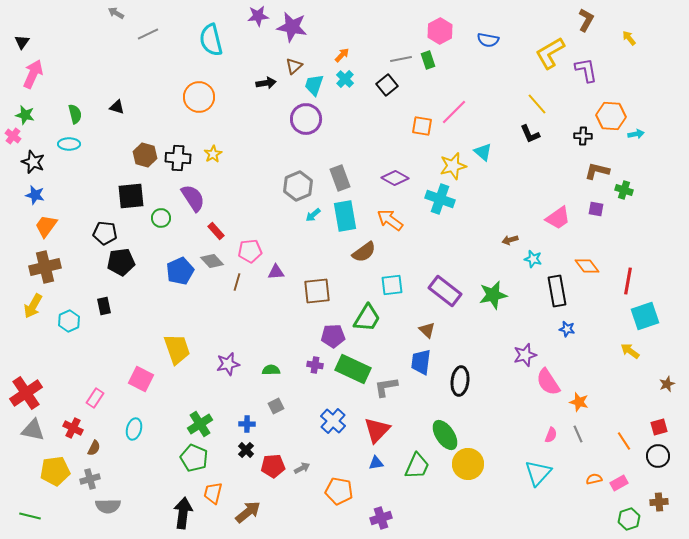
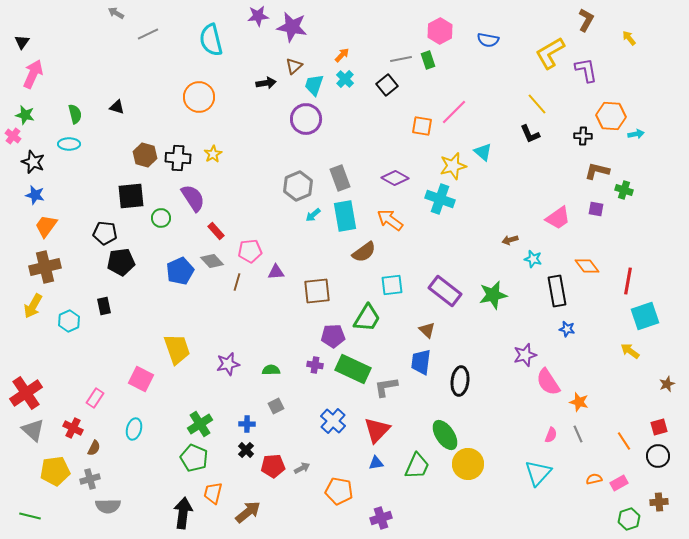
gray triangle at (33, 430): rotated 30 degrees clockwise
